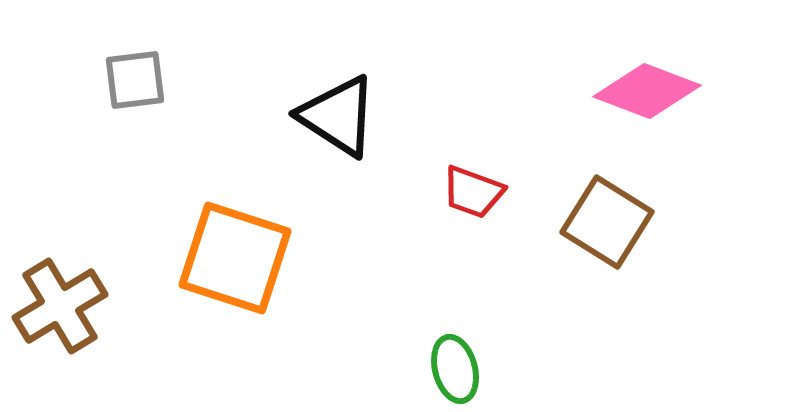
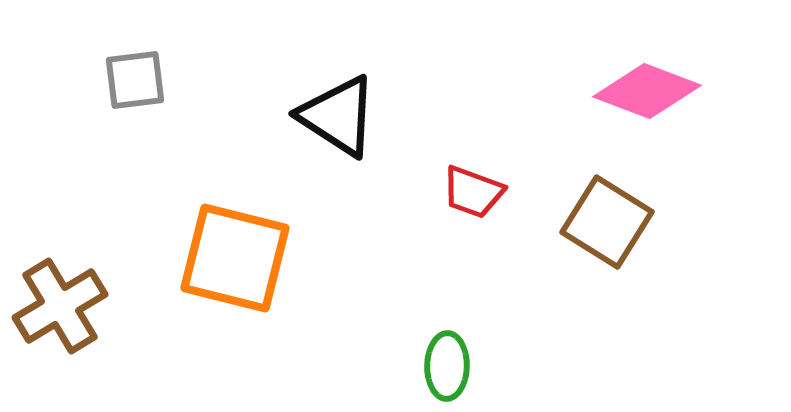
orange square: rotated 4 degrees counterclockwise
green ellipse: moved 8 px left, 3 px up; rotated 16 degrees clockwise
